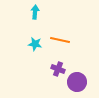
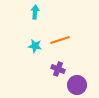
orange line: rotated 30 degrees counterclockwise
cyan star: moved 2 px down
purple circle: moved 3 px down
